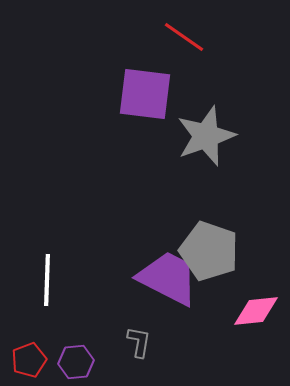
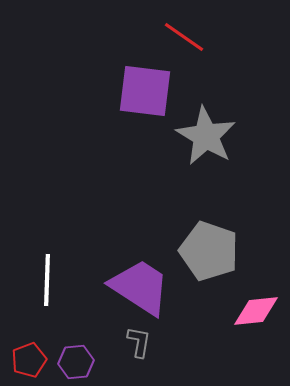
purple square: moved 3 px up
gray star: rotated 22 degrees counterclockwise
purple trapezoid: moved 28 px left, 9 px down; rotated 6 degrees clockwise
